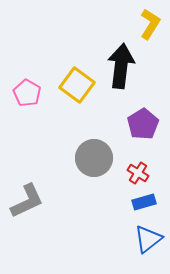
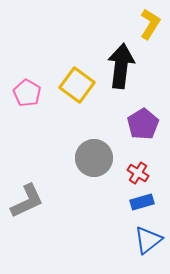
blue rectangle: moved 2 px left
blue triangle: moved 1 px down
